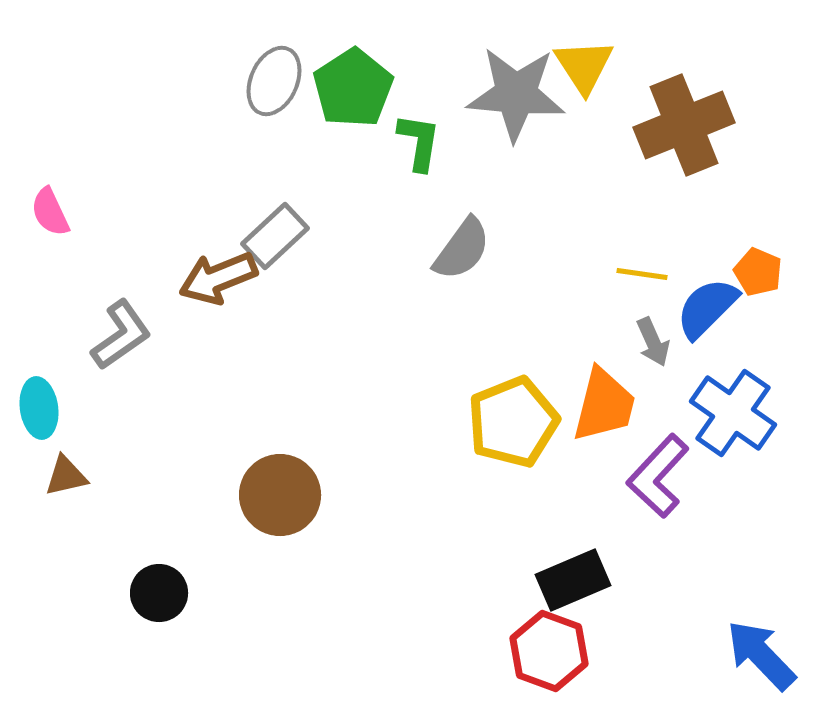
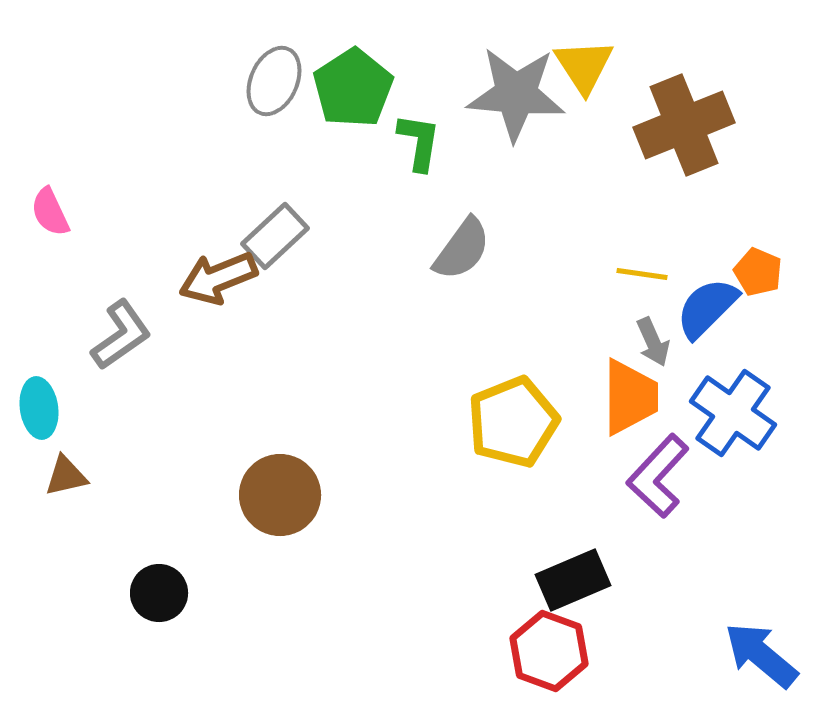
orange trapezoid: moved 26 px right, 8 px up; rotated 14 degrees counterclockwise
blue arrow: rotated 6 degrees counterclockwise
